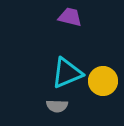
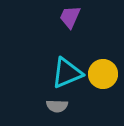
purple trapezoid: rotated 80 degrees counterclockwise
yellow circle: moved 7 px up
